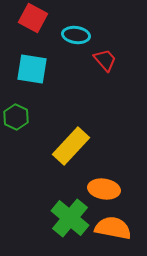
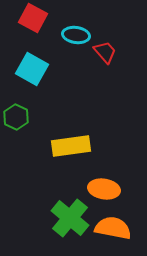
red trapezoid: moved 8 px up
cyan square: rotated 20 degrees clockwise
yellow rectangle: rotated 39 degrees clockwise
